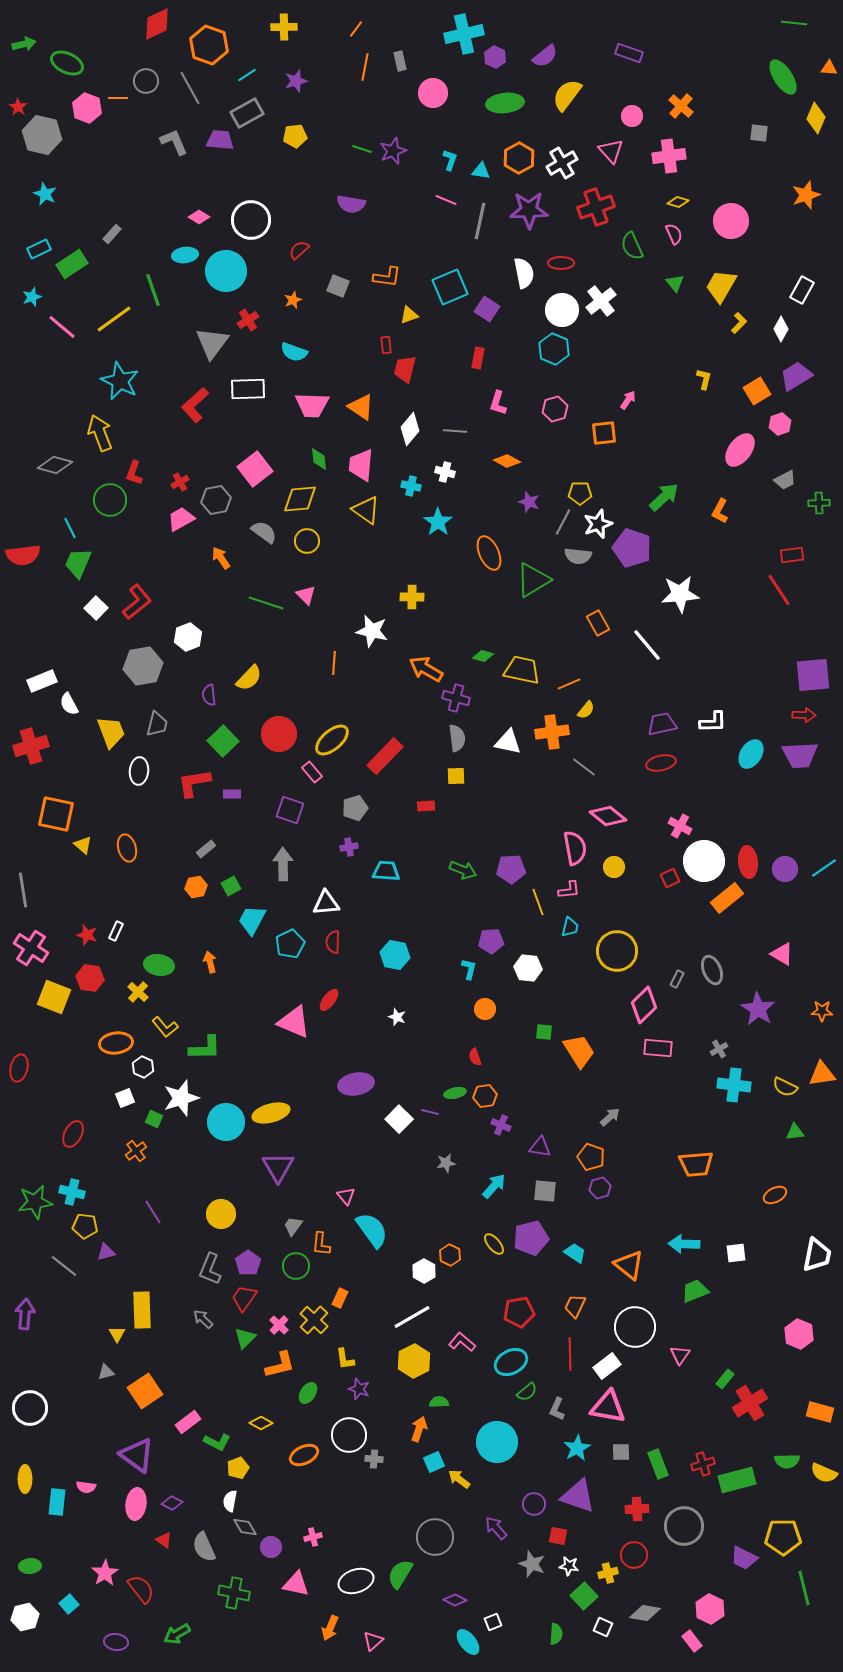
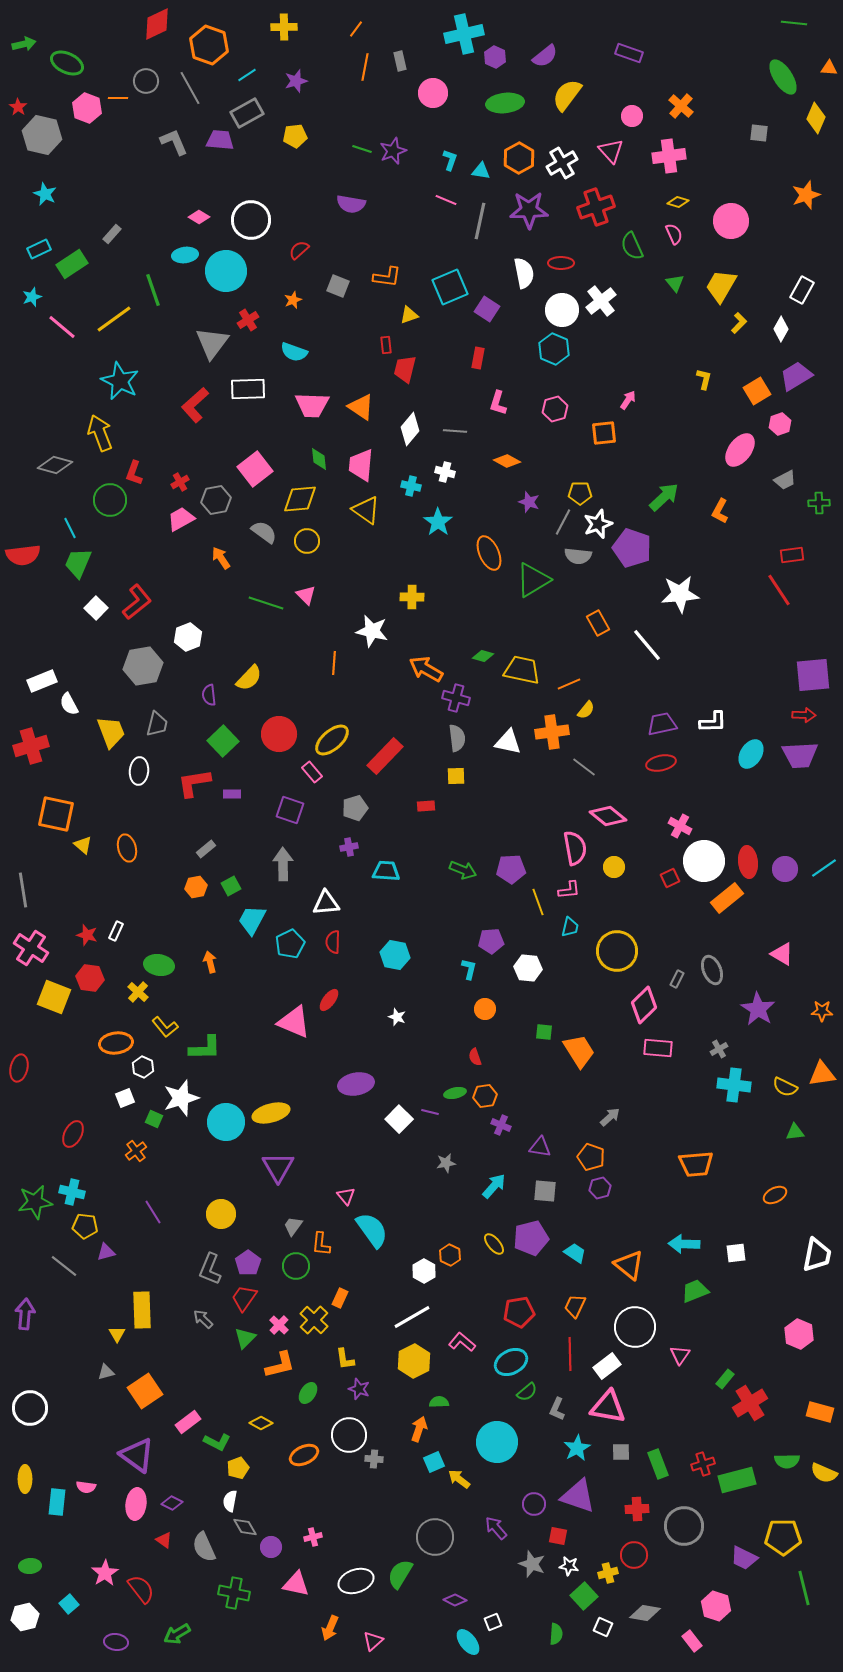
pink hexagon at (710, 1609): moved 6 px right, 3 px up; rotated 8 degrees counterclockwise
